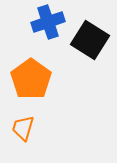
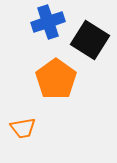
orange pentagon: moved 25 px right
orange trapezoid: rotated 116 degrees counterclockwise
